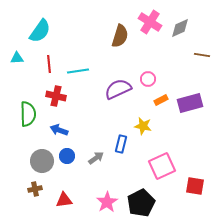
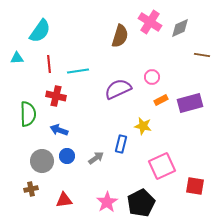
pink circle: moved 4 px right, 2 px up
brown cross: moved 4 px left
